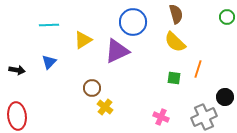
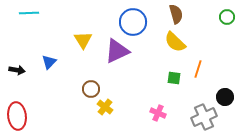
cyan line: moved 20 px left, 12 px up
yellow triangle: rotated 30 degrees counterclockwise
brown circle: moved 1 px left, 1 px down
pink cross: moved 3 px left, 4 px up
